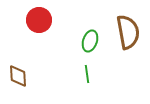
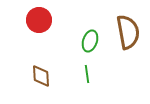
brown diamond: moved 23 px right
